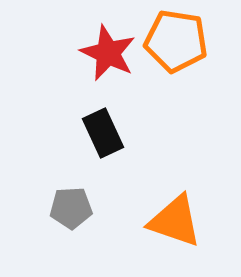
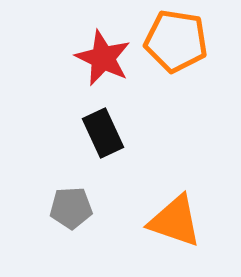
red star: moved 5 px left, 5 px down
